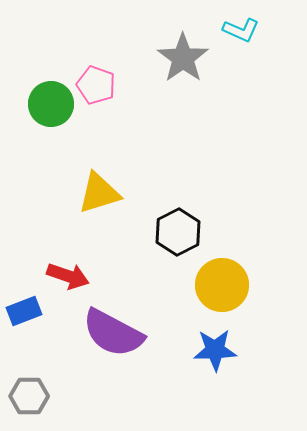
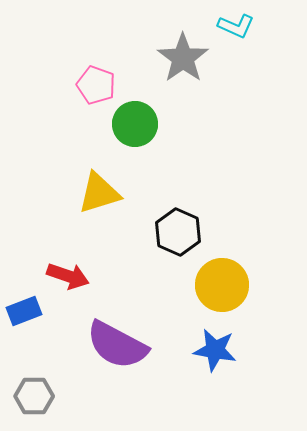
cyan L-shape: moved 5 px left, 4 px up
green circle: moved 84 px right, 20 px down
black hexagon: rotated 9 degrees counterclockwise
purple semicircle: moved 4 px right, 12 px down
blue star: rotated 12 degrees clockwise
gray hexagon: moved 5 px right
